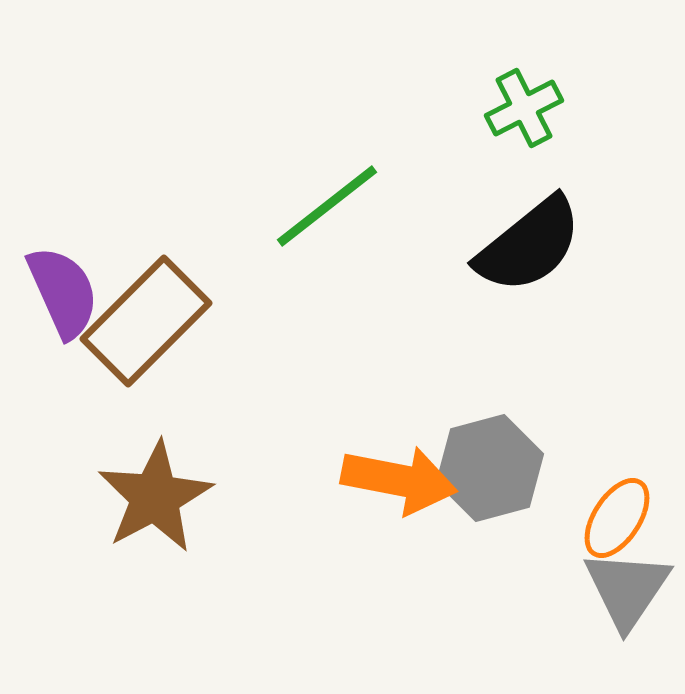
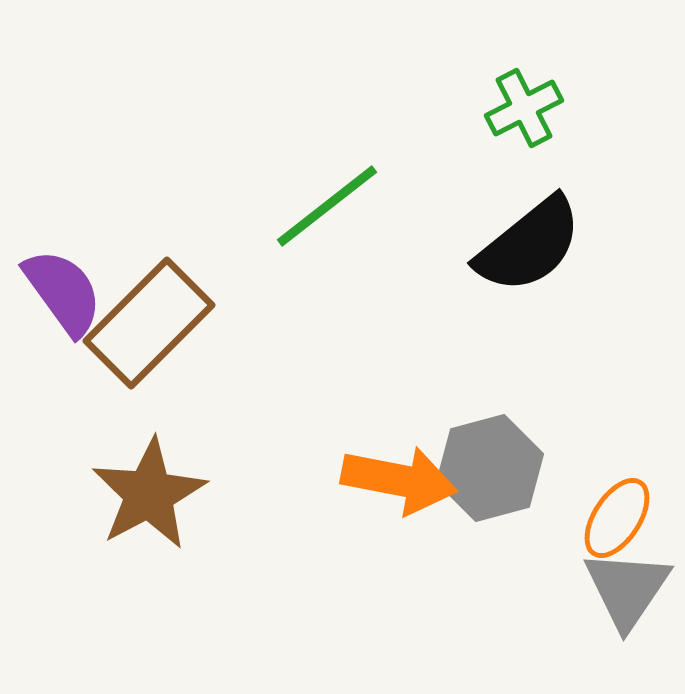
purple semicircle: rotated 12 degrees counterclockwise
brown rectangle: moved 3 px right, 2 px down
brown star: moved 6 px left, 3 px up
